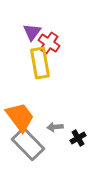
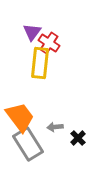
yellow rectangle: rotated 16 degrees clockwise
black cross: rotated 14 degrees counterclockwise
gray rectangle: rotated 12 degrees clockwise
